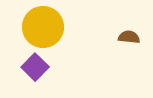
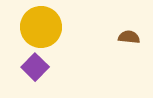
yellow circle: moved 2 px left
